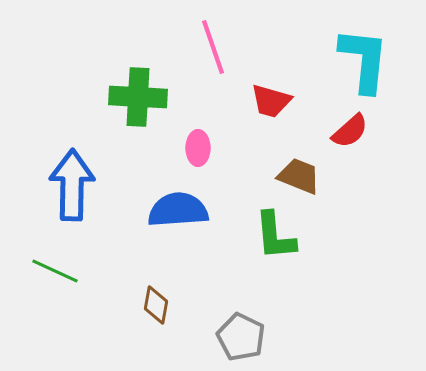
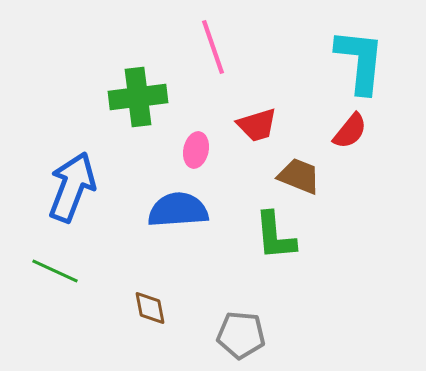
cyan L-shape: moved 4 px left, 1 px down
green cross: rotated 10 degrees counterclockwise
red trapezoid: moved 14 px left, 24 px down; rotated 33 degrees counterclockwise
red semicircle: rotated 9 degrees counterclockwise
pink ellipse: moved 2 px left, 2 px down; rotated 12 degrees clockwise
blue arrow: moved 2 px down; rotated 20 degrees clockwise
brown diamond: moved 6 px left, 3 px down; rotated 21 degrees counterclockwise
gray pentagon: moved 2 px up; rotated 21 degrees counterclockwise
